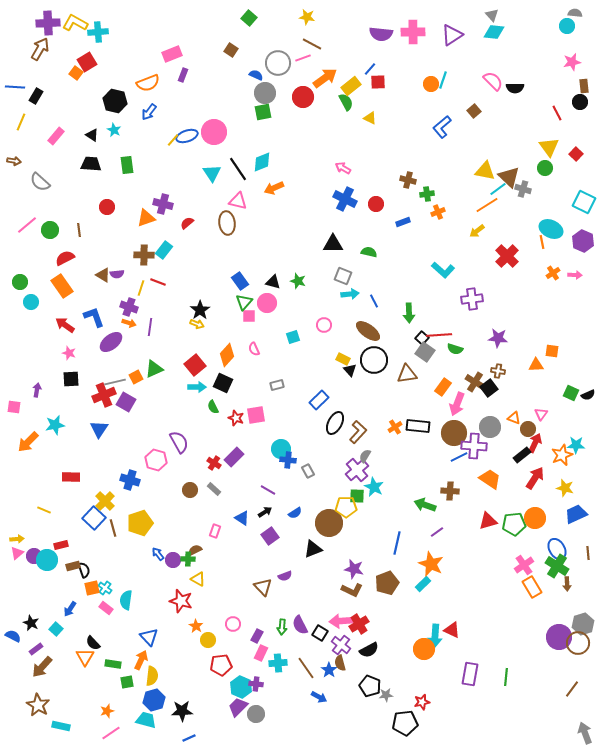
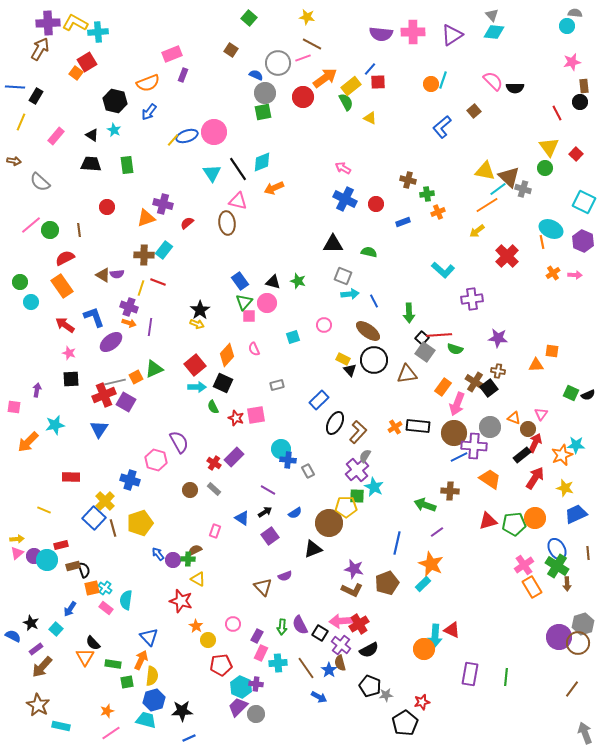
pink line at (27, 225): moved 4 px right
black pentagon at (405, 723): rotated 25 degrees counterclockwise
